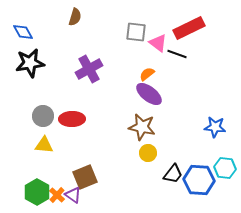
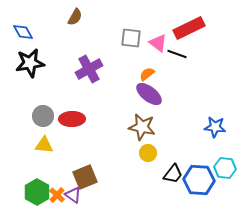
brown semicircle: rotated 12 degrees clockwise
gray square: moved 5 px left, 6 px down
